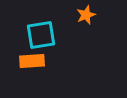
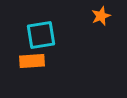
orange star: moved 15 px right, 1 px down
